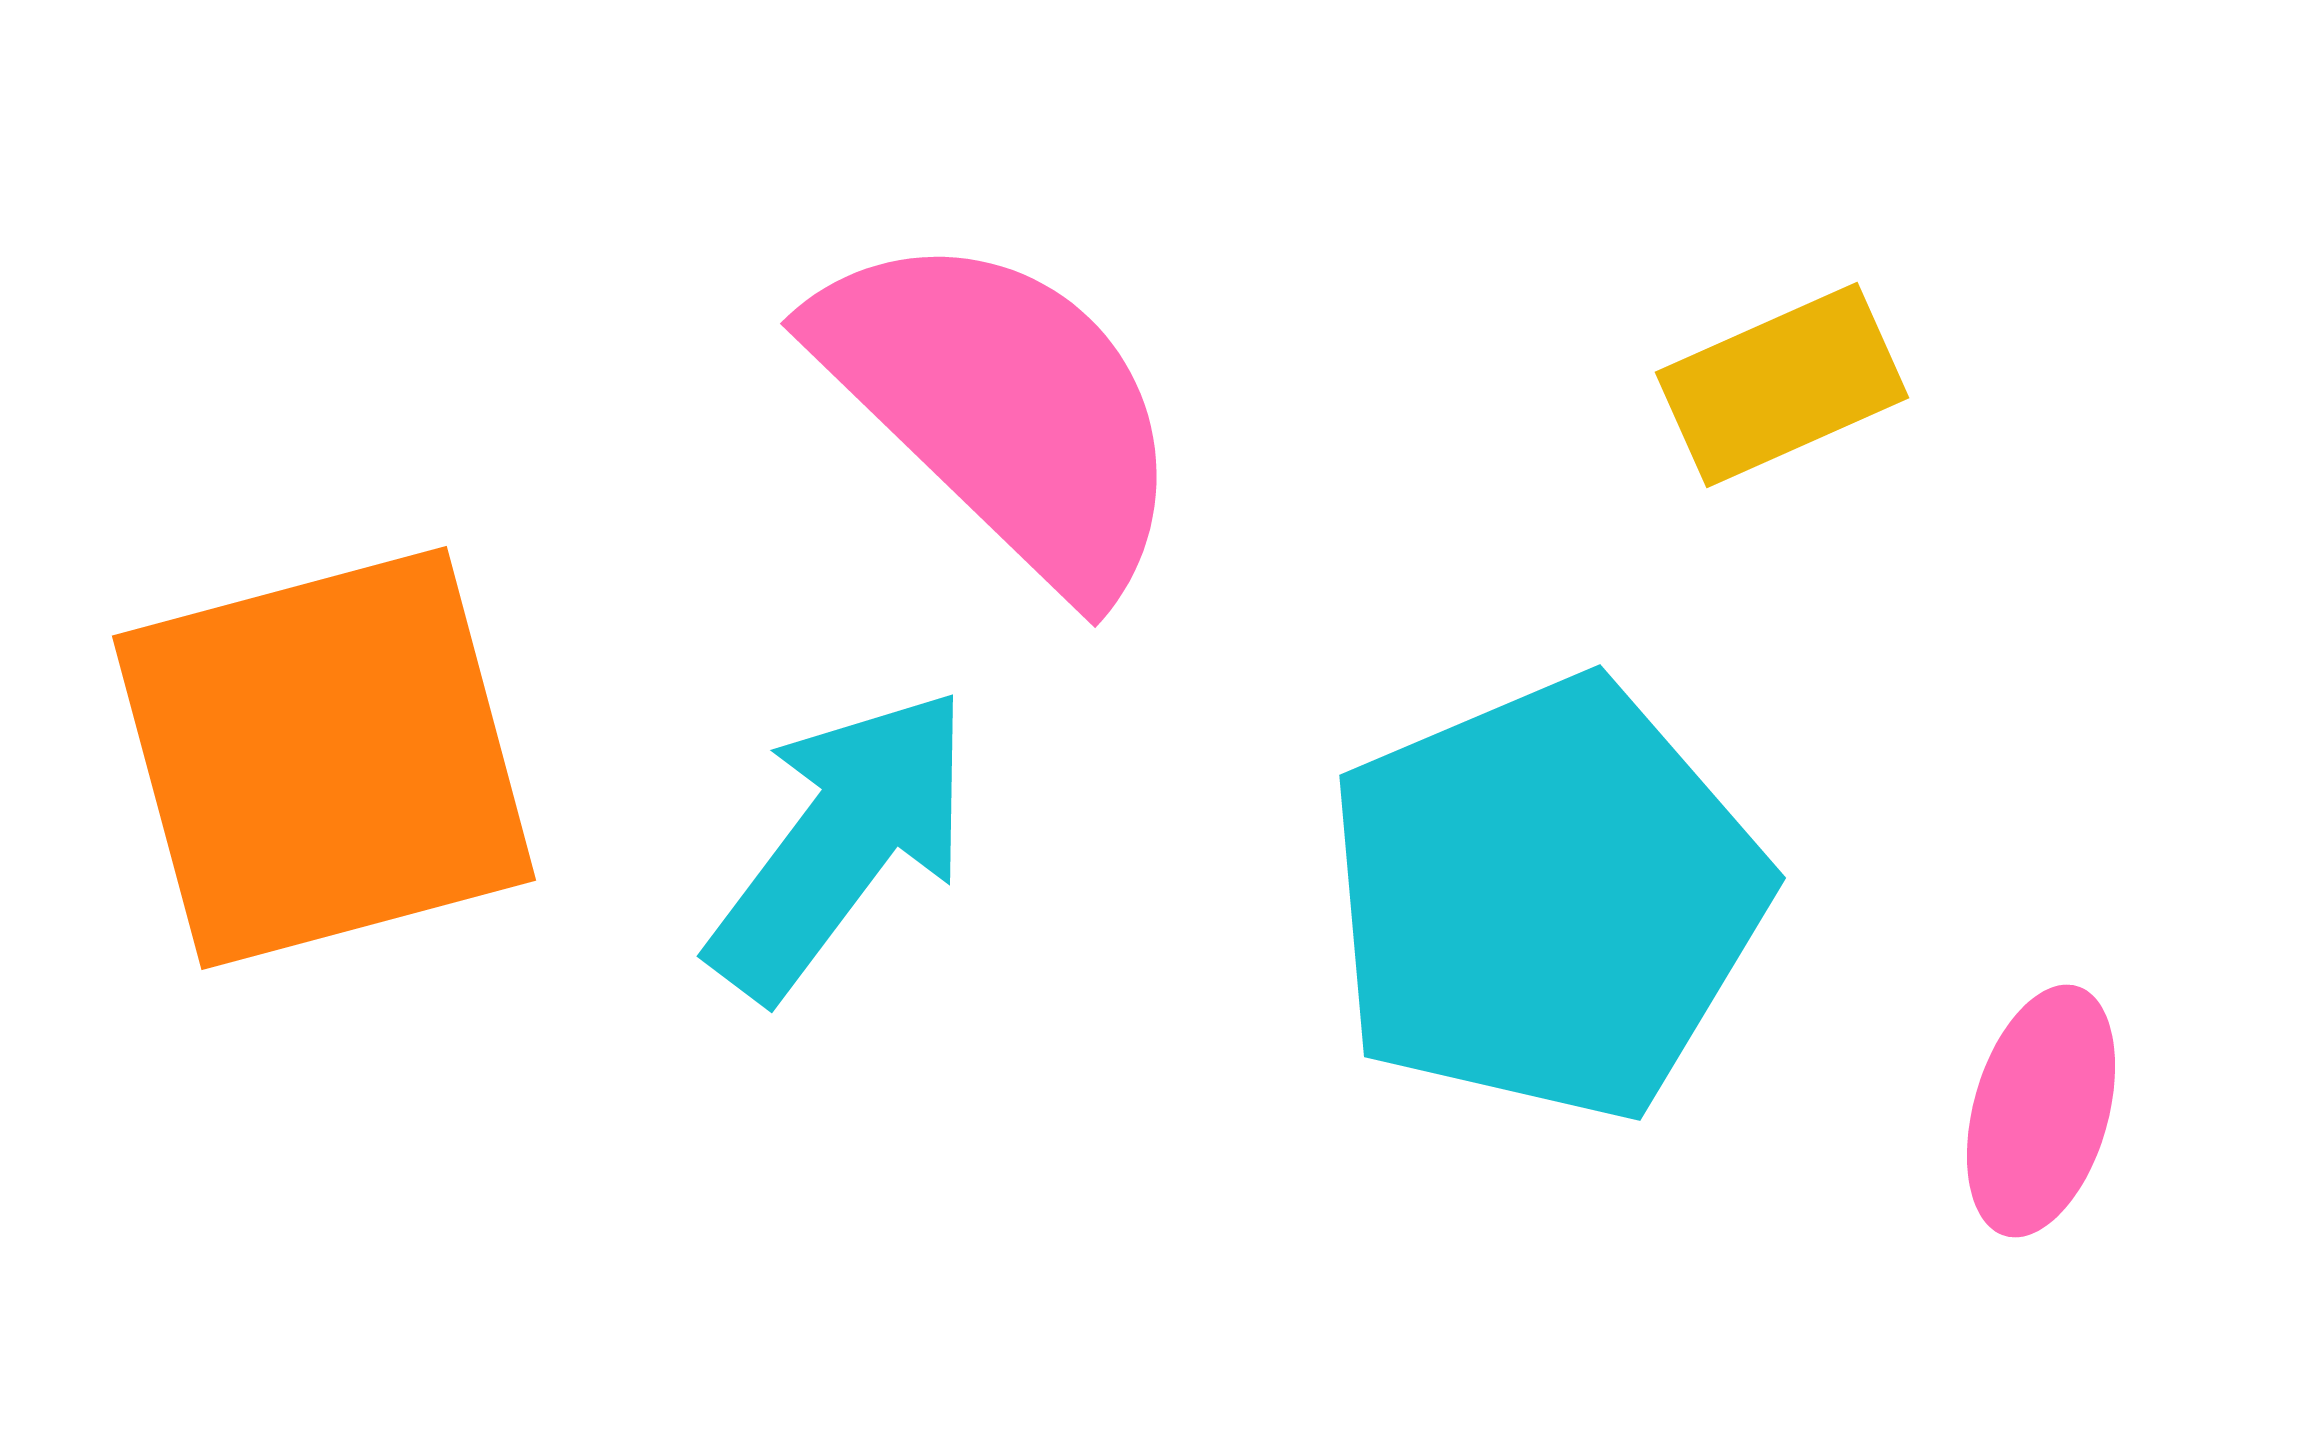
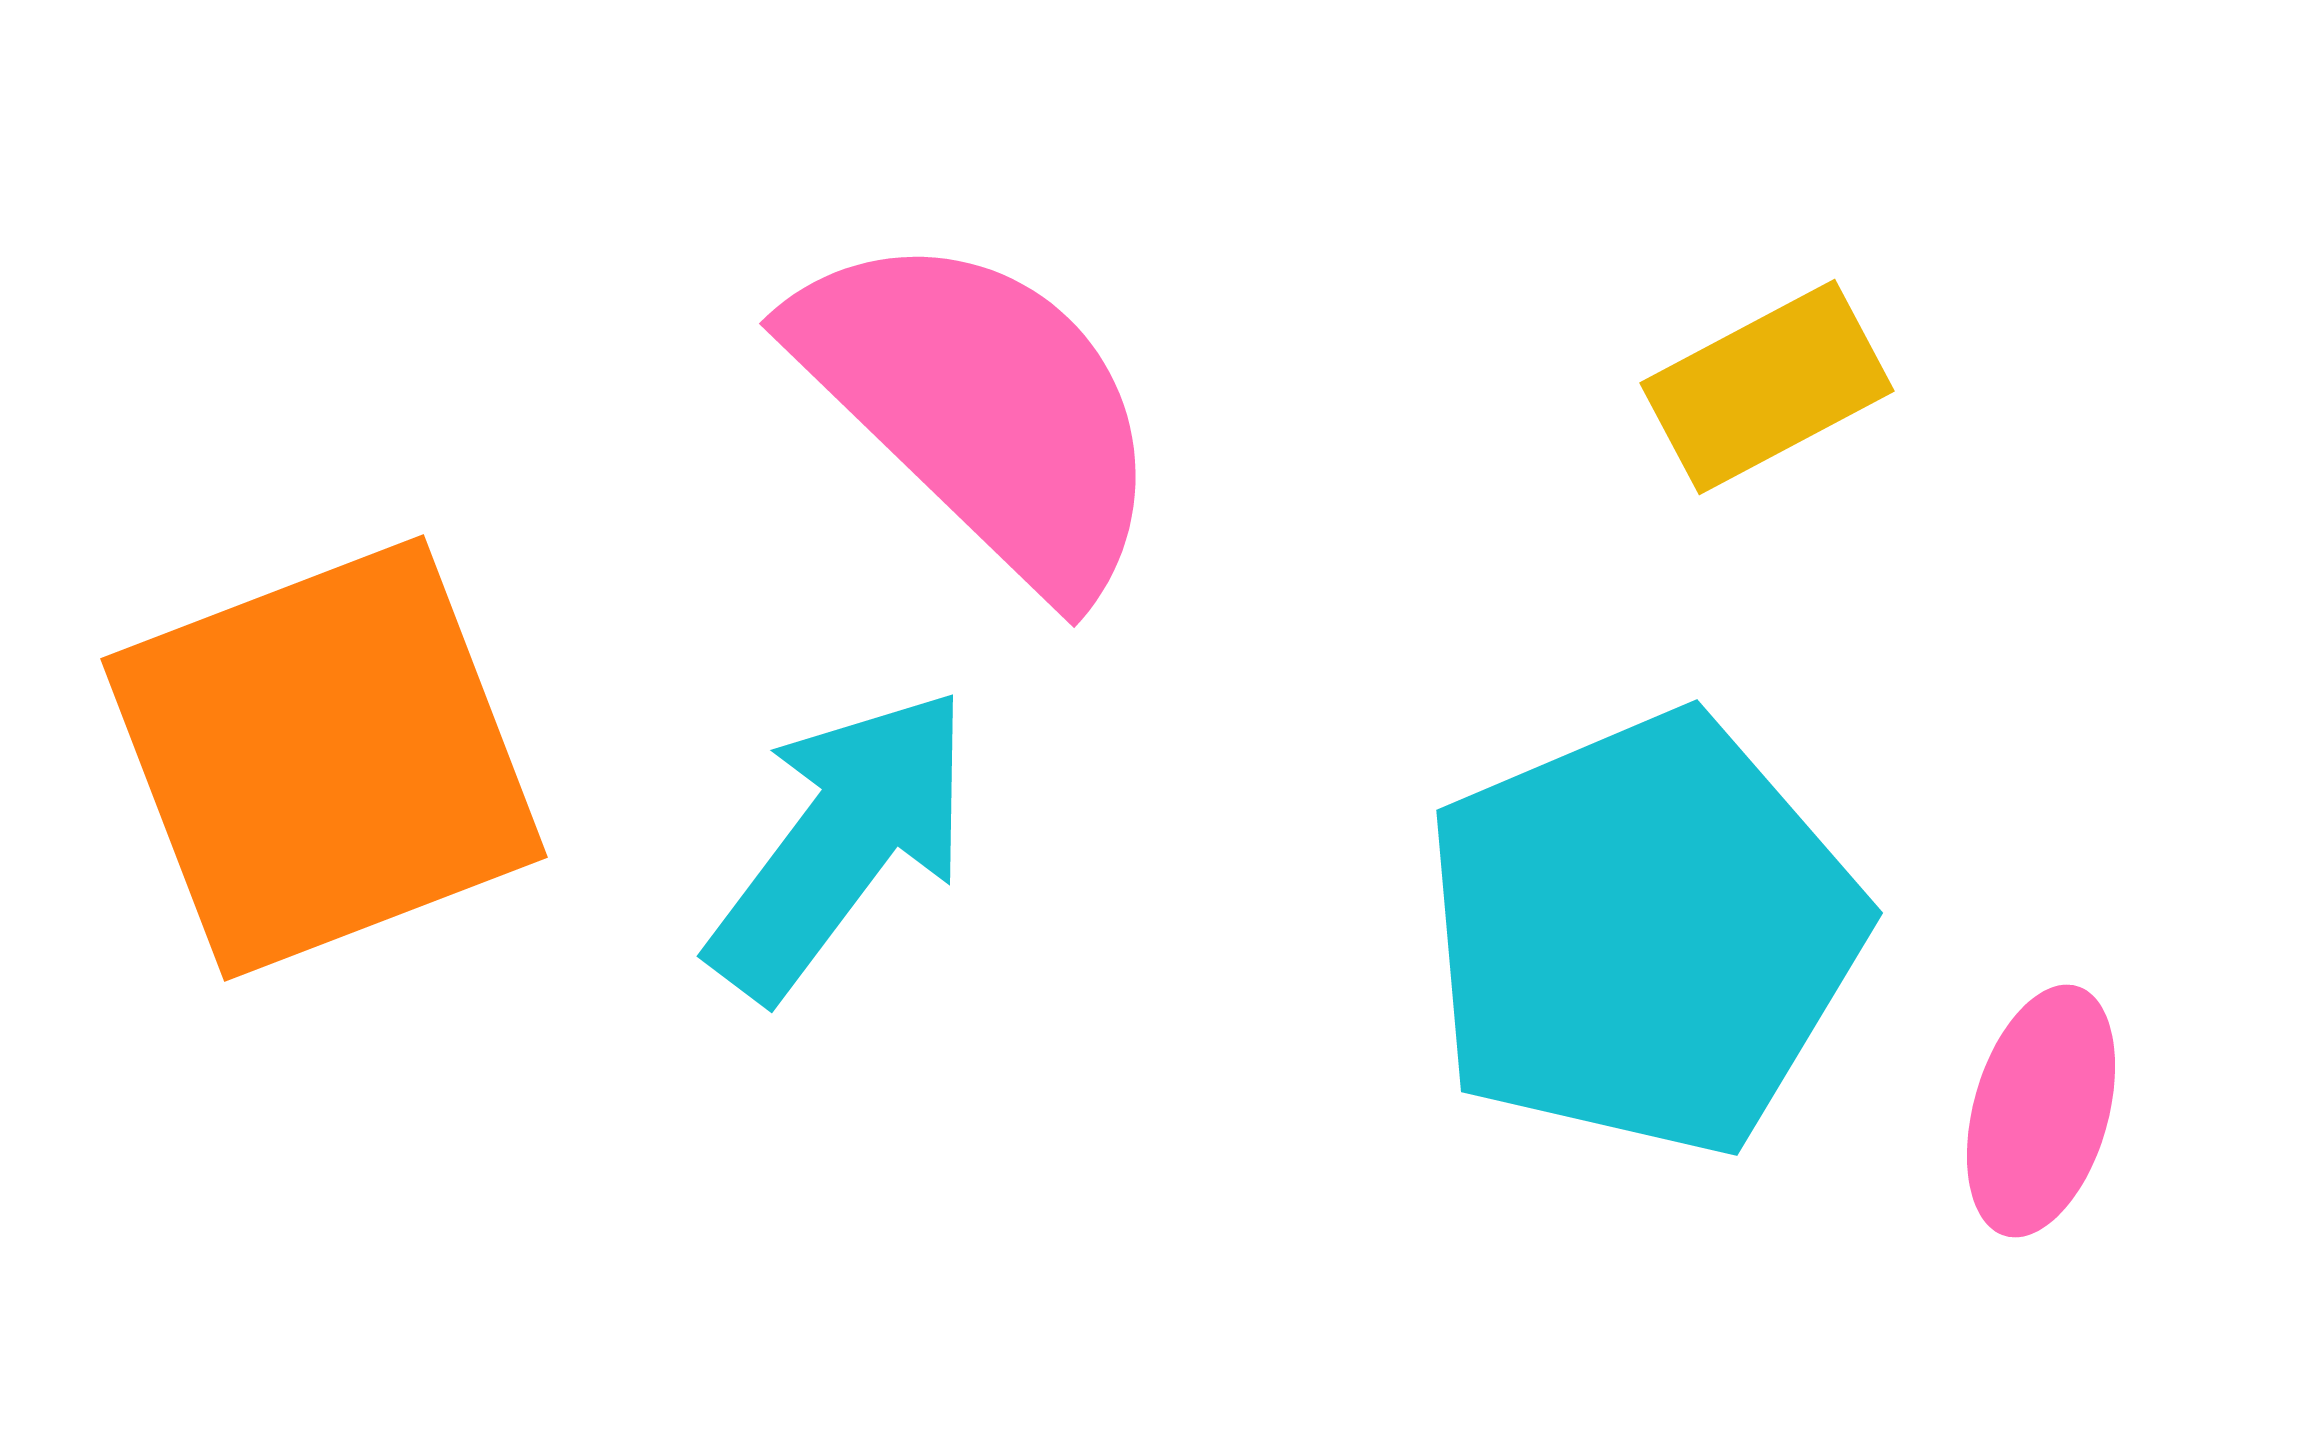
yellow rectangle: moved 15 px left, 2 px down; rotated 4 degrees counterclockwise
pink semicircle: moved 21 px left
orange square: rotated 6 degrees counterclockwise
cyan pentagon: moved 97 px right, 35 px down
